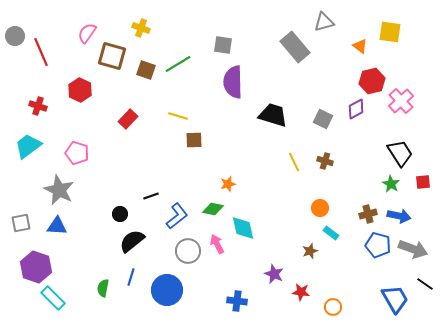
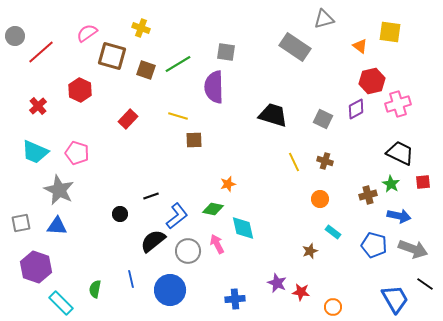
gray triangle at (324, 22): moved 3 px up
pink semicircle at (87, 33): rotated 20 degrees clockwise
gray square at (223, 45): moved 3 px right, 7 px down
gray rectangle at (295, 47): rotated 16 degrees counterclockwise
red line at (41, 52): rotated 72 degrees clockwise
purple semicircle at (233, 82): moved 19 px left, 5 px down
pink cross at (401, 101): moved 3 px left, 3 px down; rotated 25 degrees clockwise
red cross at (38, 106): rotated 30 degrees clockwise
cyan trapezoid at (28, 146): moved 7 px right, 6 px down; rotated 120 degrees counterclockwise
black trapezoid at (400, 153): rotated 32 degrees counterclockwise
orange circle at (320, 208): moved 9 px up
brown cross at (368, 214): moved 19 px up
cyan rectangle at (331, 233): moved 2 px right, 1 px up
black semicircle at (132, 241): moved 21 px right
blue pentagon at (378, 245): moved 4 px left
purple star at (274, 274): moved 3 px right, 9 px down
blue line at (131, 277): moved 2 px down; rotated 30 degrees counterclockwise
green semicircle at (103, 288): moved 8 px left, 1 px down
blue circle at (167, 290): moved 3 px right
cyan rectangle at (53, 298): moved 8 px right, 5 px down
blue cross at (237, 301): moved 2 px left, 2 px up; rotated 12 degrees counterclockwise
